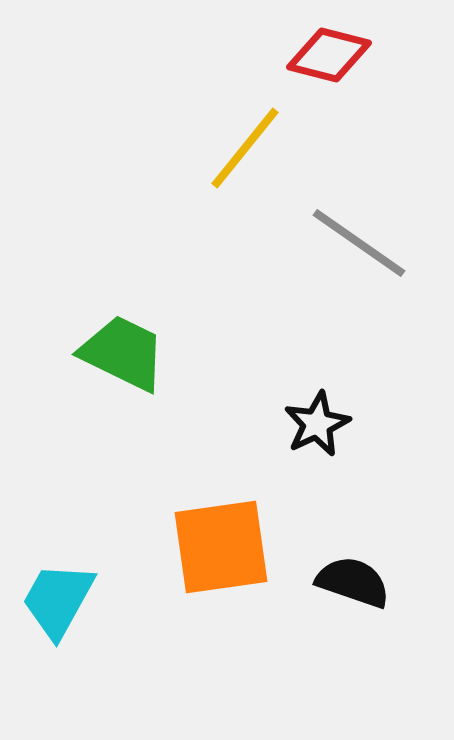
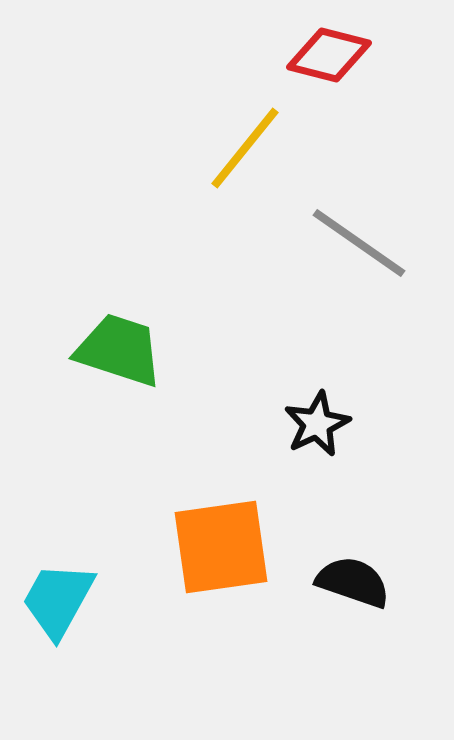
green trapezoid: moved 4 px left, 3 px up; rotated 8 degrees counterclockwise
